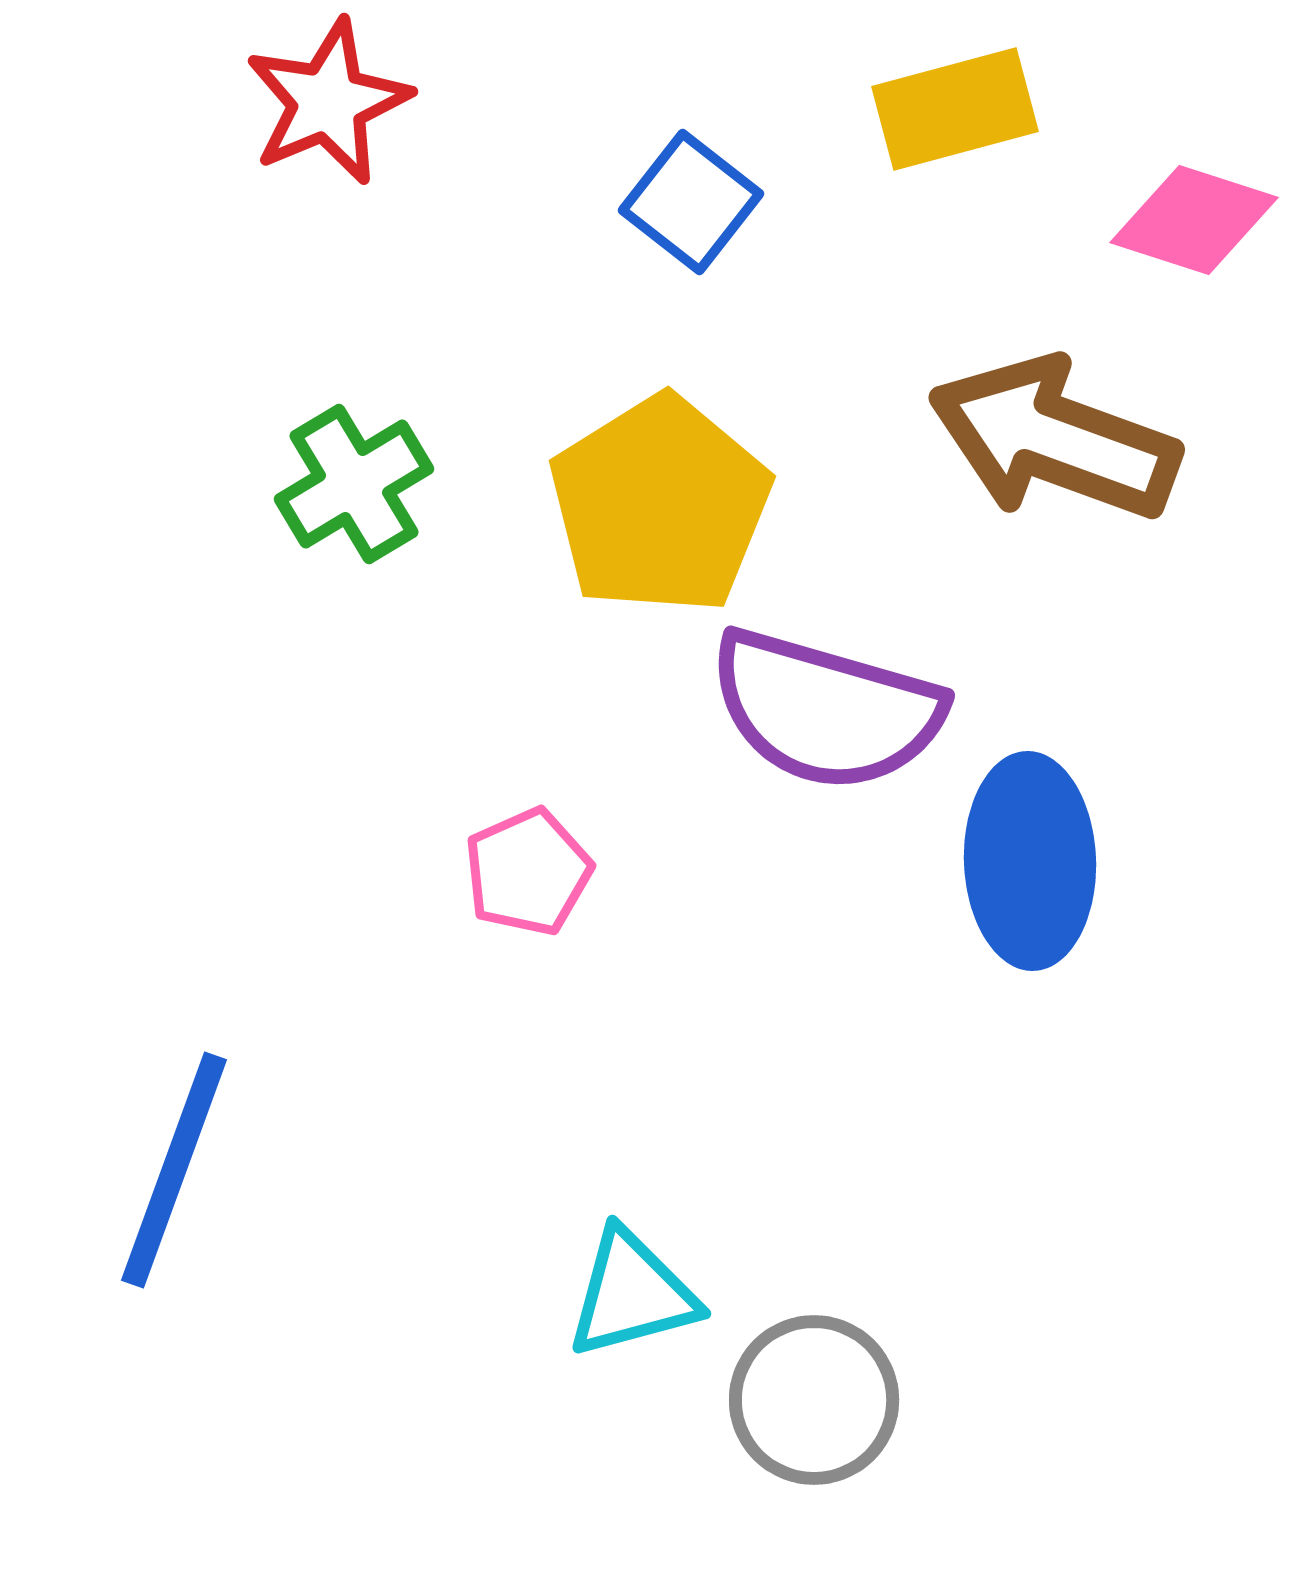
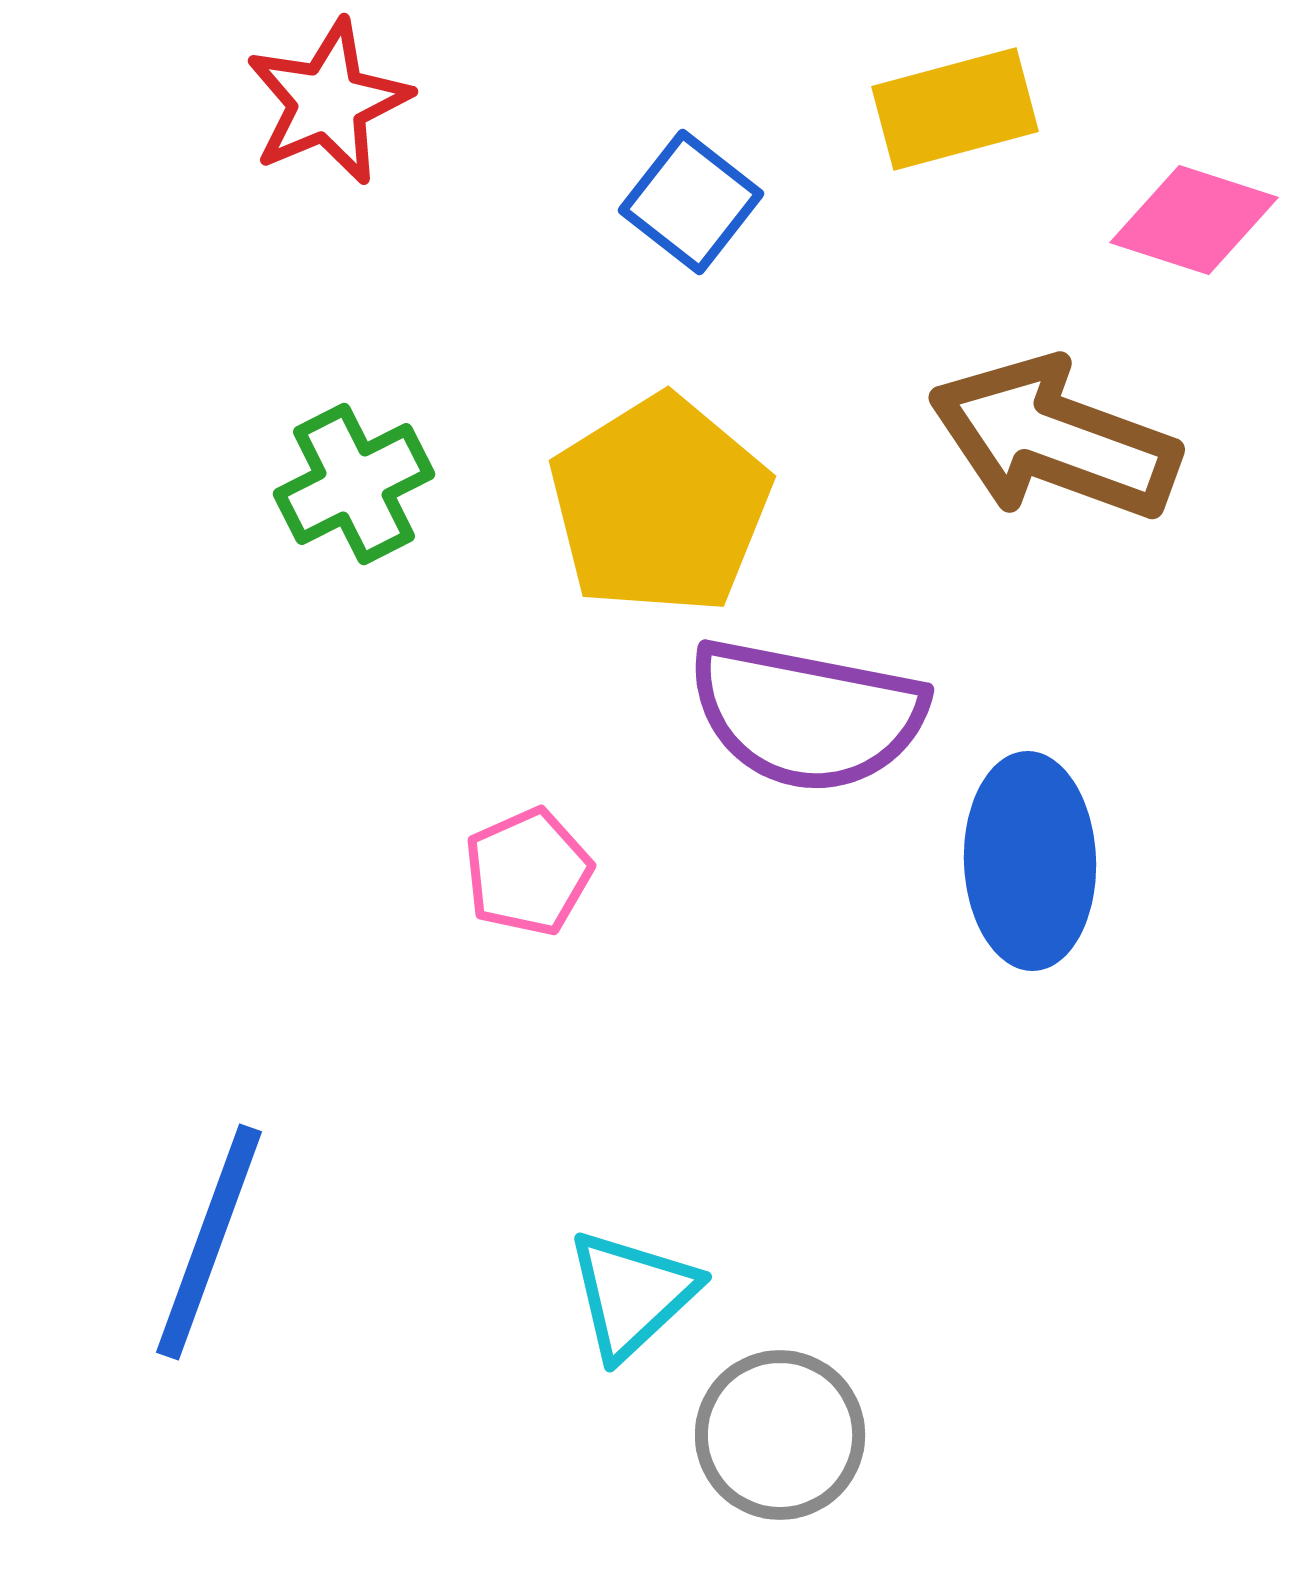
green cross: rotated 4 degrees clockwise
purple semicircle: moved 19 px left, 5 px down; rotated 5 degrees counterclockwise
blue line: moved 35 px right, 72 px down
cyan triangle: rotated 28 degrees counterclockwise
gray circle: moved 34 px left, 35 px down
